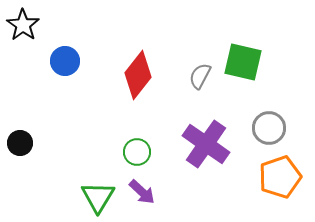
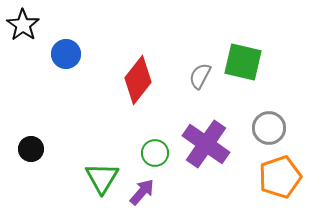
blue circle: moved 1 px right, 7 px up
red diamond: moved 5 px down
black circle: moved 11 px right, 6 px down
green circle: moved 18 px right, 1 px down
purple arrow: rotated 92 degrees counterclockwise
green triangle: moved 4 px right, 19 px up
